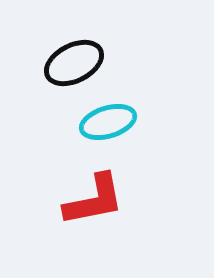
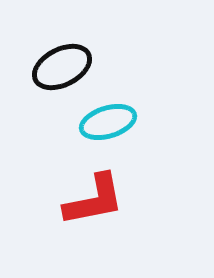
black ellipse: moved 12 px left, 4 px down
